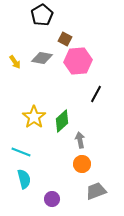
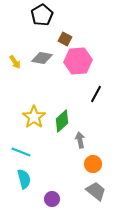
orange circle: moved 11 px right
gray trapezoid: rotated 60 degrees clockwise
